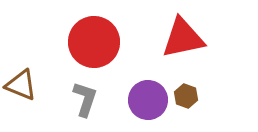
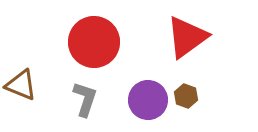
red triangle: moved 4 px right, 1 px up; rotated 24 degrees counterclockwise
